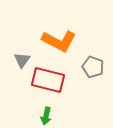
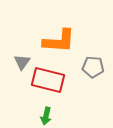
orange L-shape: rotated 24 degrees counterclockwise
gray triangle: moved 2 px down
gray pentagon: rotated 15 degrees counterclockwise
